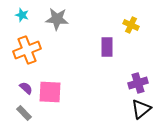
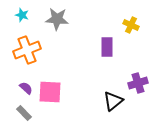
black triangle: moved 28 px left, 8 px up
